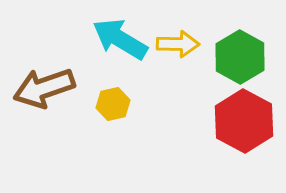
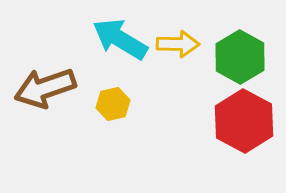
brown arrow: moved 1 px right
